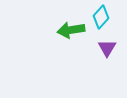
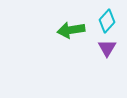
cyan diamond: moved 6 px right, 4 px down
